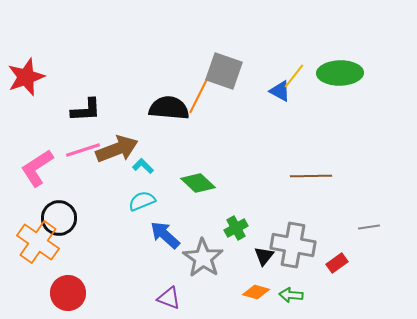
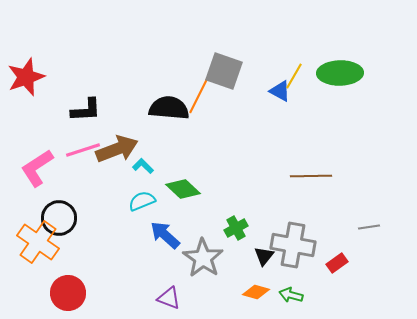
yellow line: rotated 8 degrees counterclockwise
green diamond: moved 15 px left, 6 px down
green arrow: rotated 10 degrees clockwise
